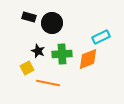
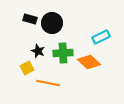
black rectangle: moved 1 px right, 2 px down
green cross: moved 1 px right, 1 px up
orange diamond: moved 1 px right, 3 px down; rotated 65 degrees clockwise
